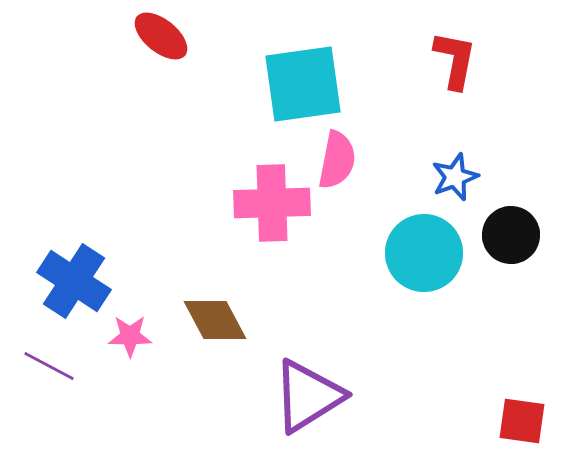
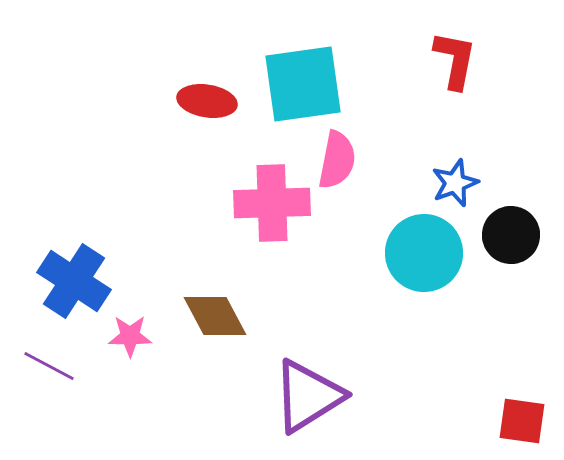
red ellipse: moved 46 px right, 65 px down; rotated 30 degrees counterclockwise
blue star: moved 6 px down
brown diamond: moved 4 px up
